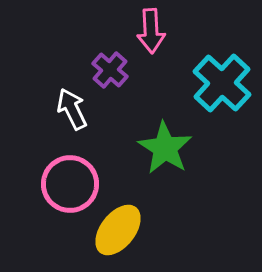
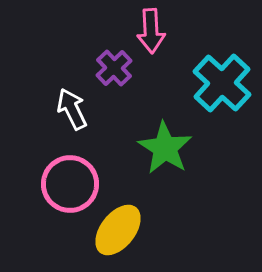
purple cross: moved 4 px right, 2 px up; rotated 6 degrees clockwise
